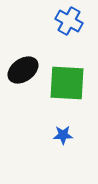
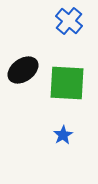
blue cross: rotated 12 degrees clockwise
blue star: rotated 30 degrees counterclockwise
